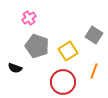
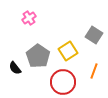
gray pentagon: moved 1 px right, 10 px down; rotated 15 degrees clockwise
black semicircle: rotated 32 degrees clockwise
